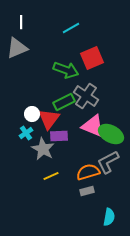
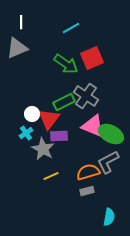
green arrow: moved 6 px up; rotated 15 degrees clockwise
